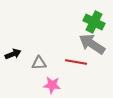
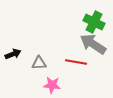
gray arrow: moved 1 px right
